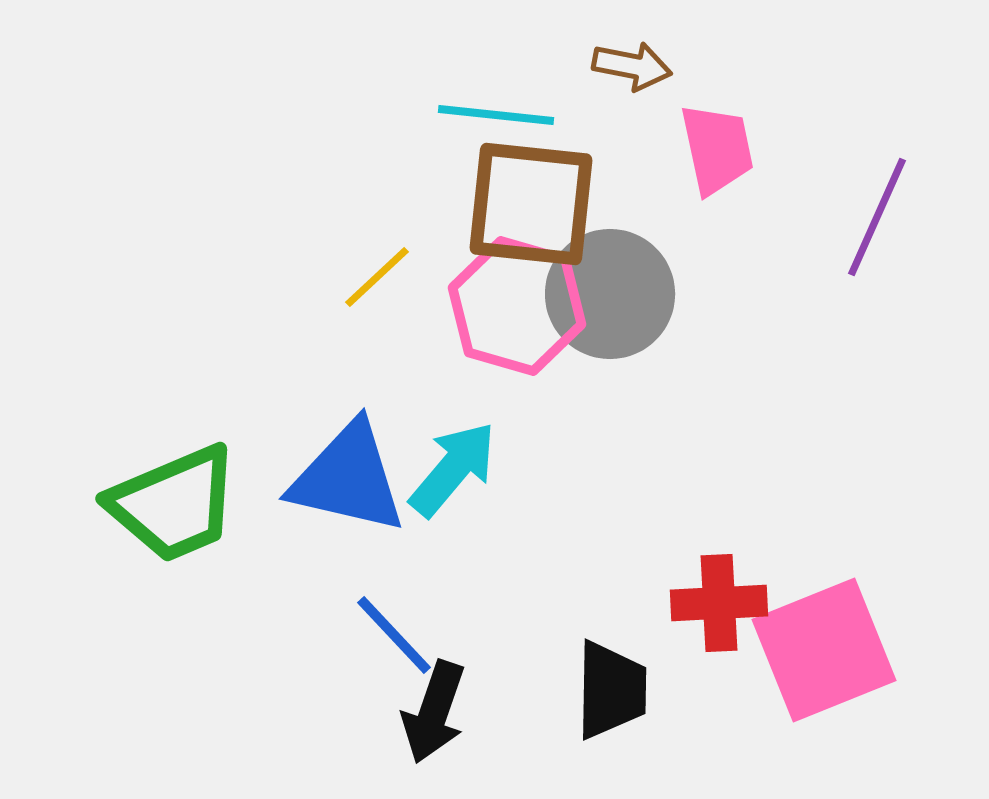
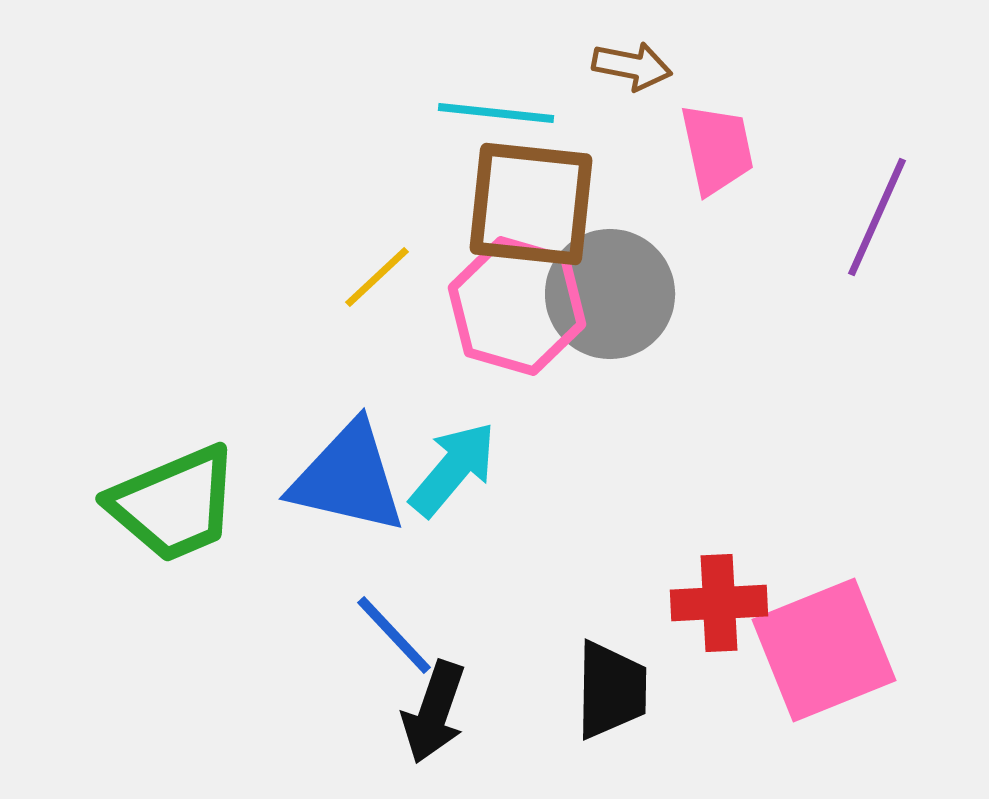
cyan line: moved 2 px up
